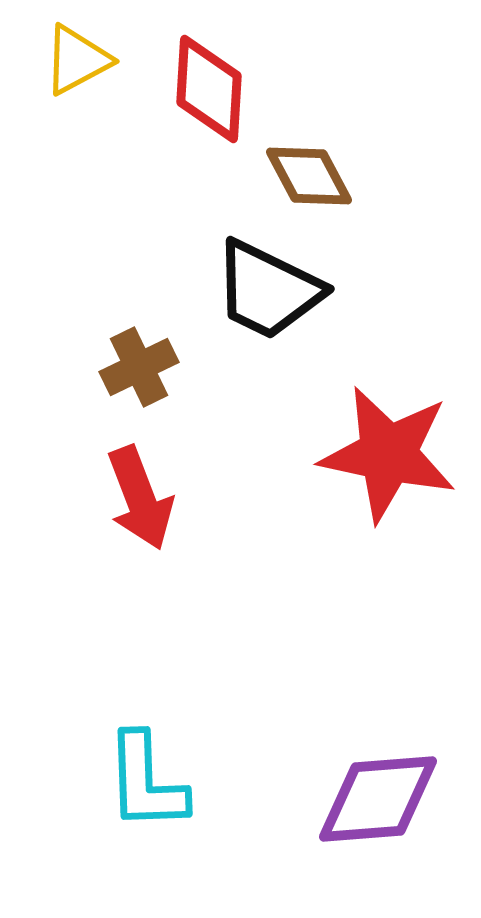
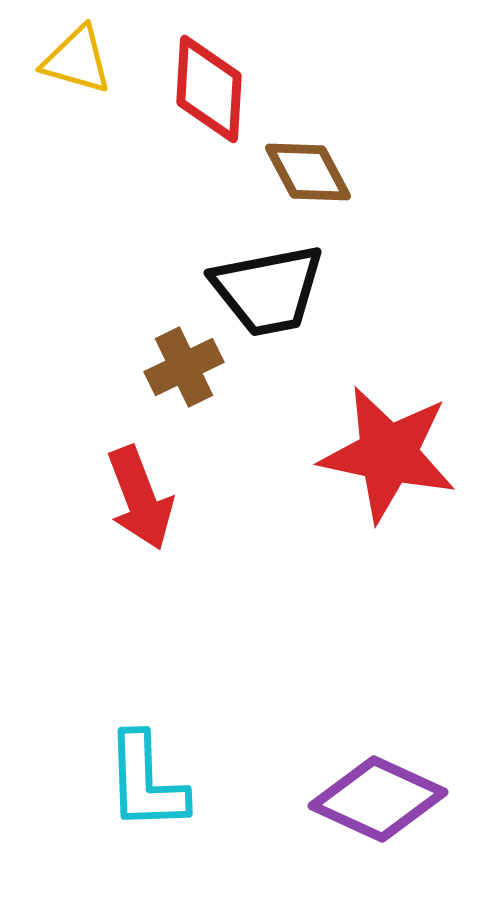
yellow triangle: rotated 44 degrees clockwise
brown diamond: moved 1 px left, 4 px up
black trapezoid: rotated 37 degrees counterclockwise
brown cross: moved 45 px right
purple diamond: rotated 29 degrees clockwise
